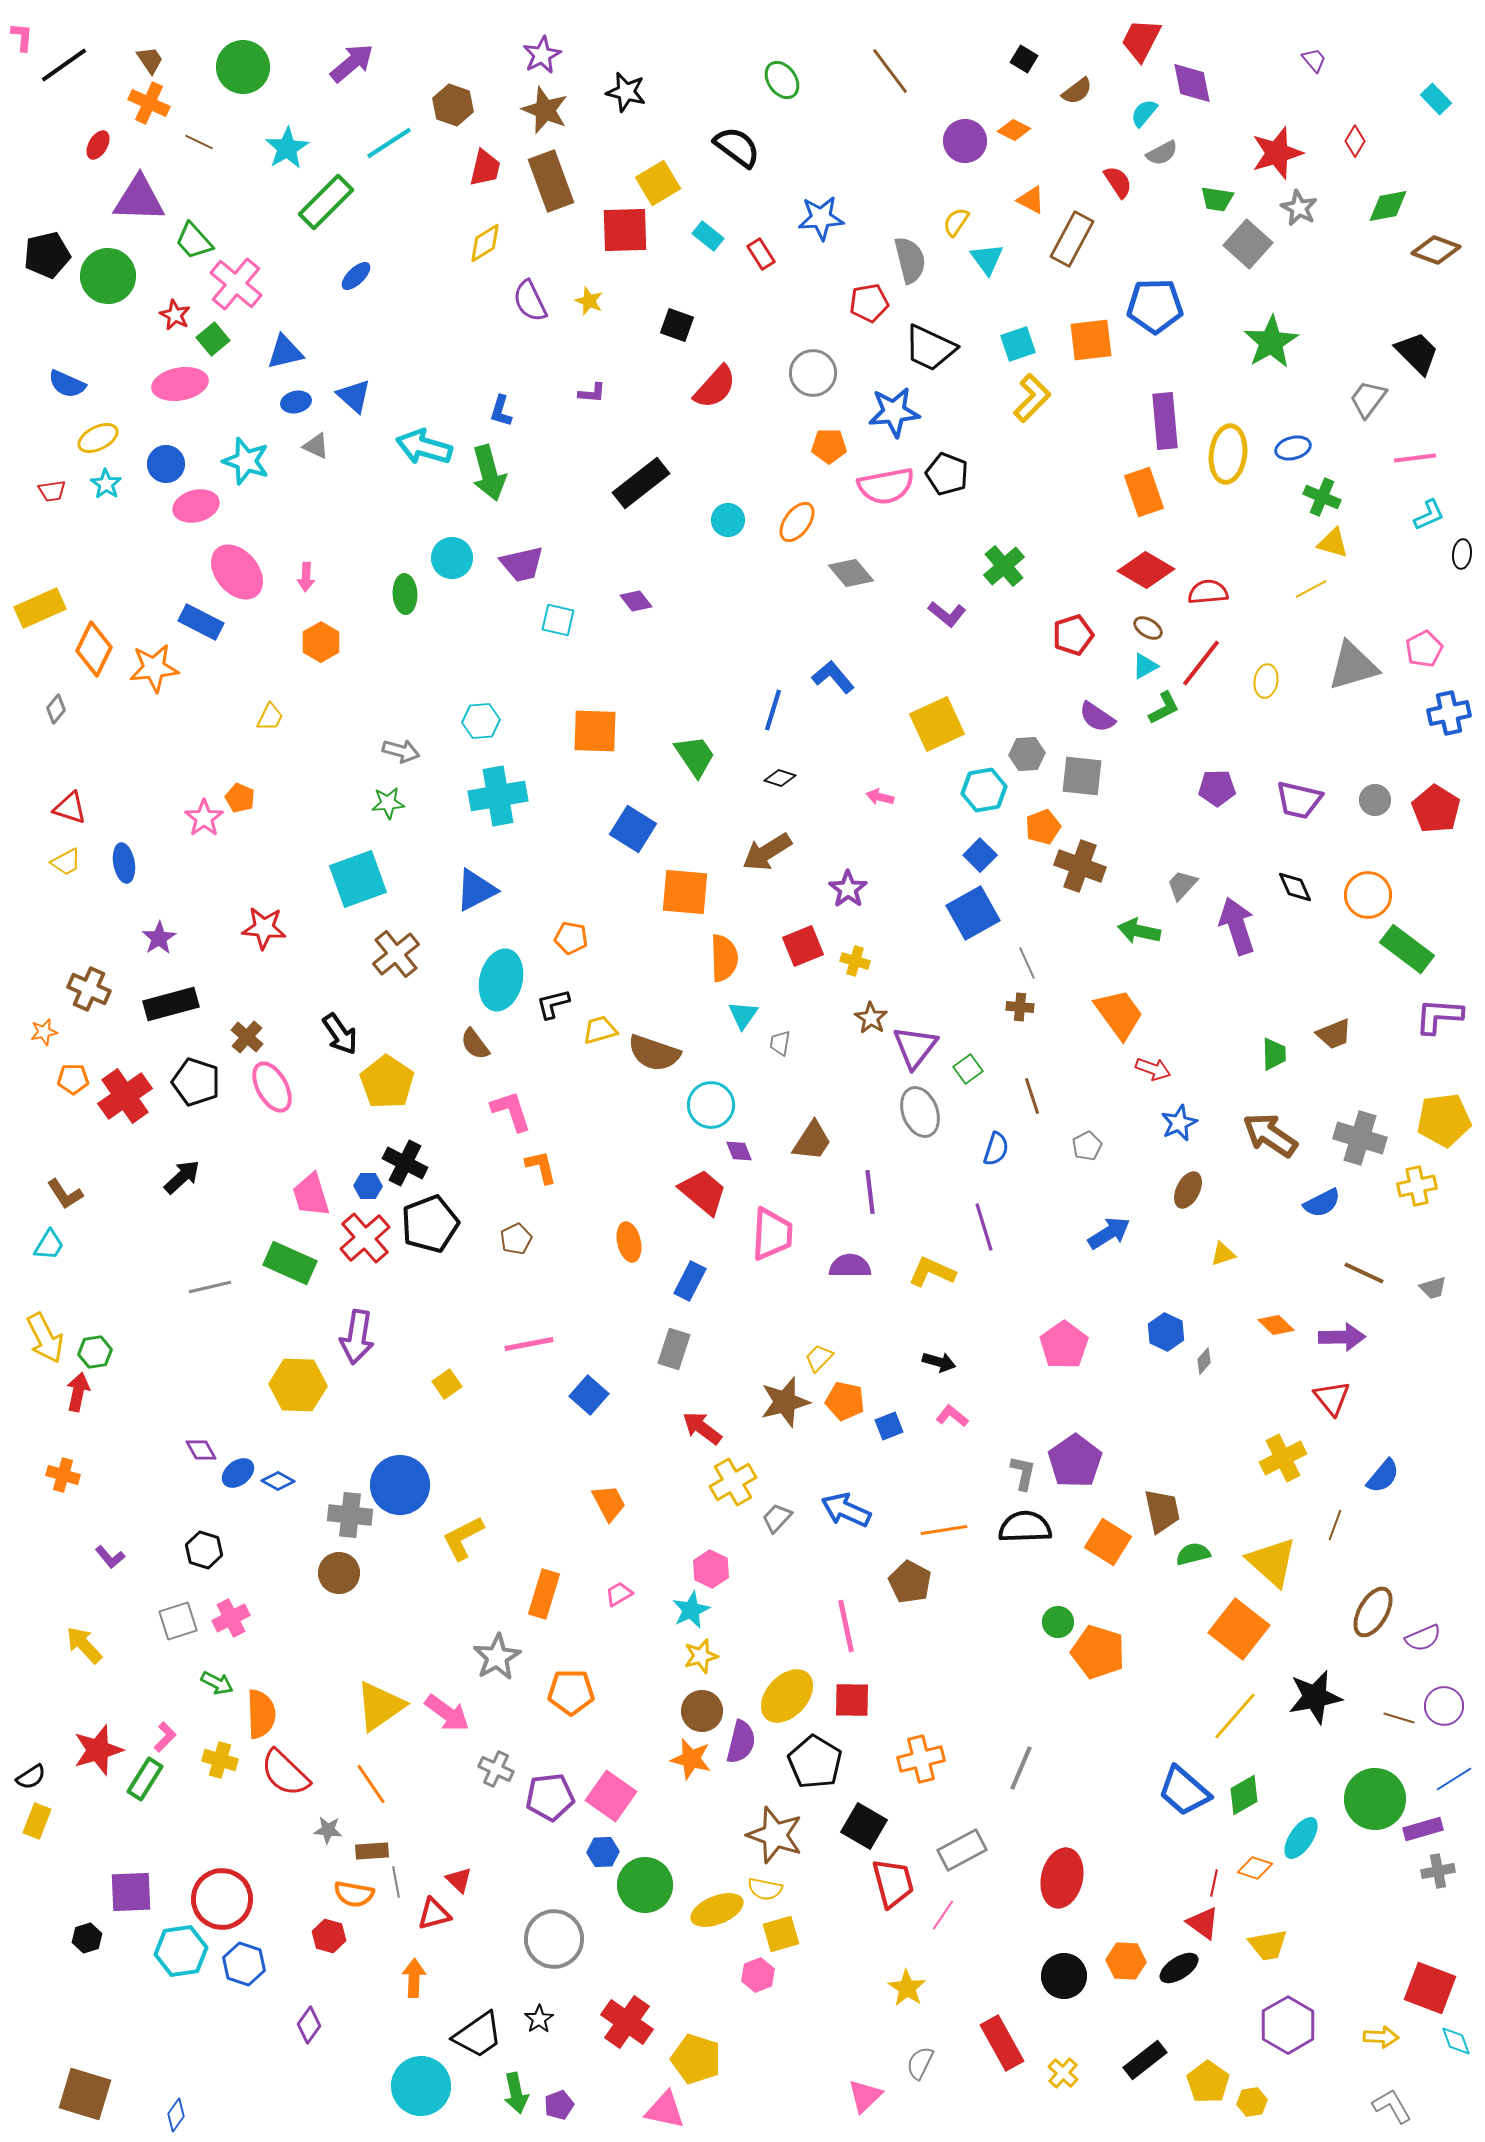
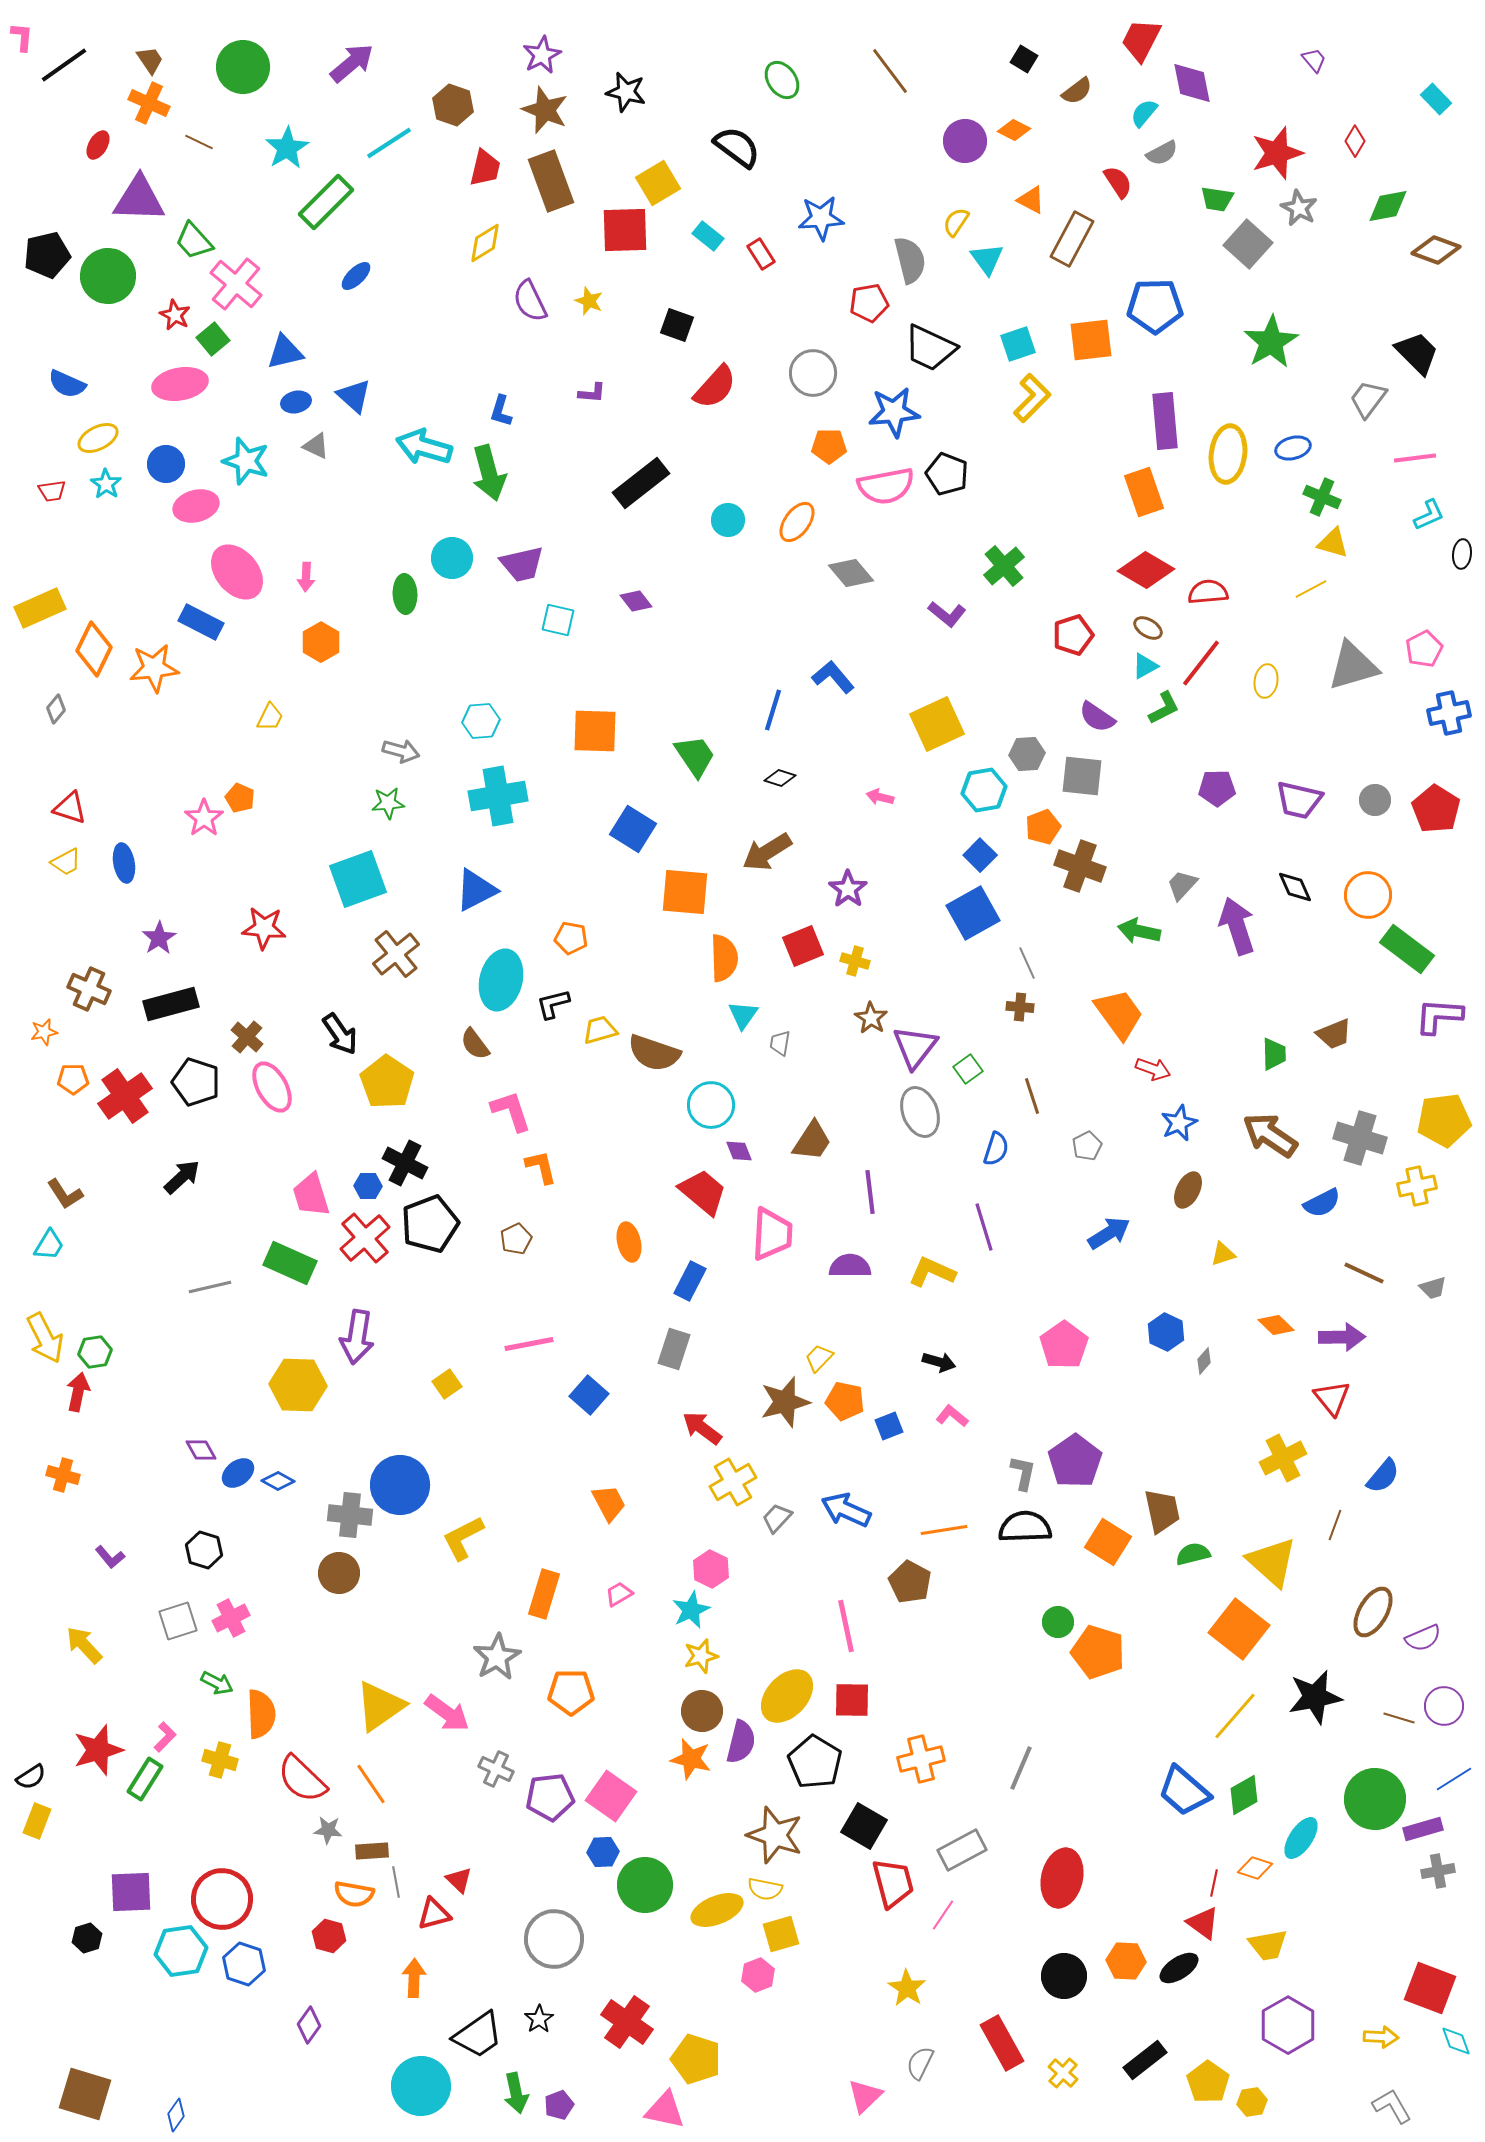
red semicircle at (285, 1773): moved 17 px right, 6 px down
